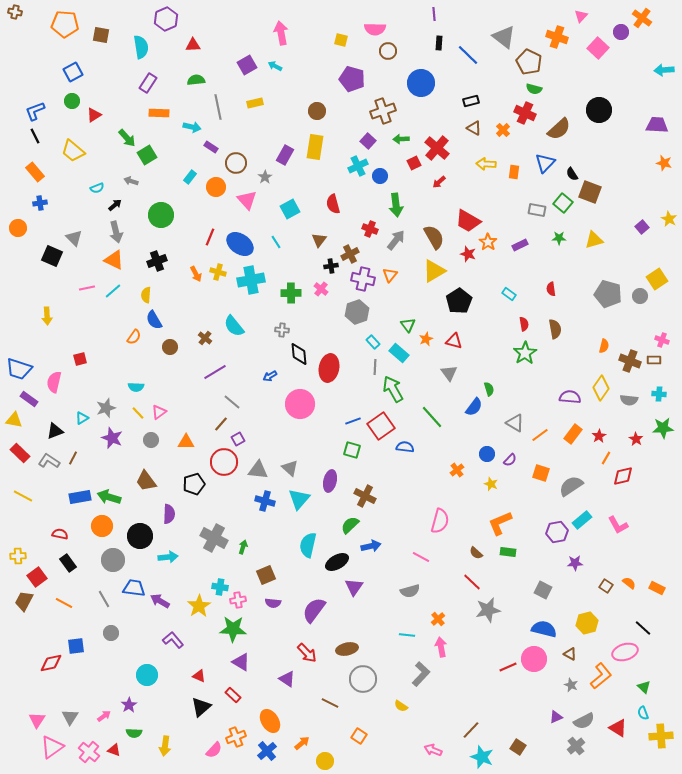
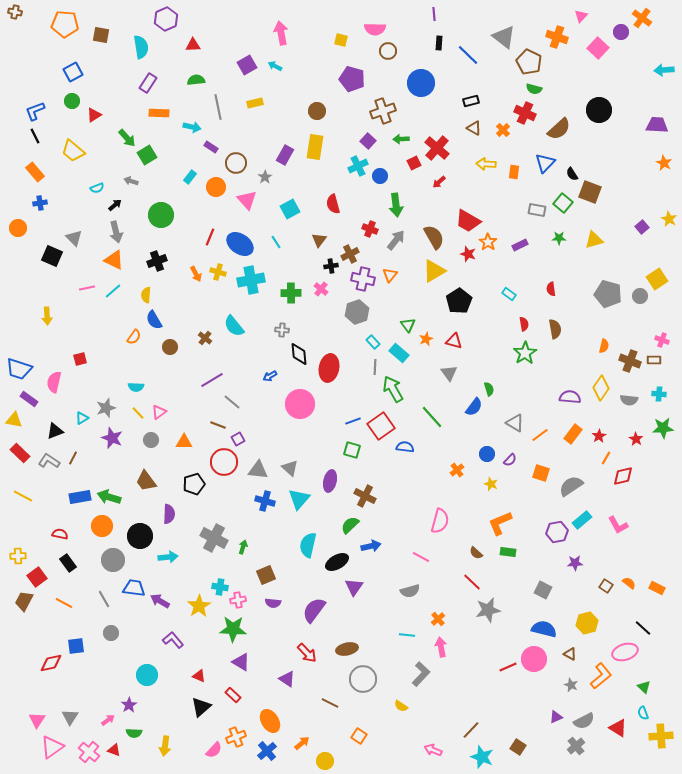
orange star at (664, 163): rotated 14 degrees clockwise
purple line at (215, 372): moved 3 px left, 8 px down
brown line at (221, 424): moved 3 px left, 1 px down; rotated 70 degrees clockwise
orange triangle at (186, 442): moved 2 px left
pink arrow at (104, 716): moved 4 px right, 4 px down
